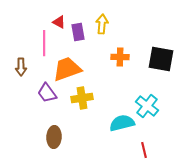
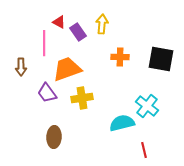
purple rectangle: rotated 24 degrees counterclockwise
